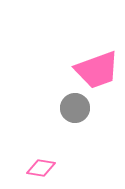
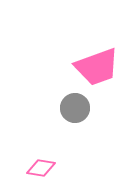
pink trapezoid: moved 3 px up
